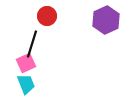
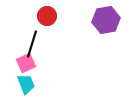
purple hexagon: rotated 16 degrees clockwise
